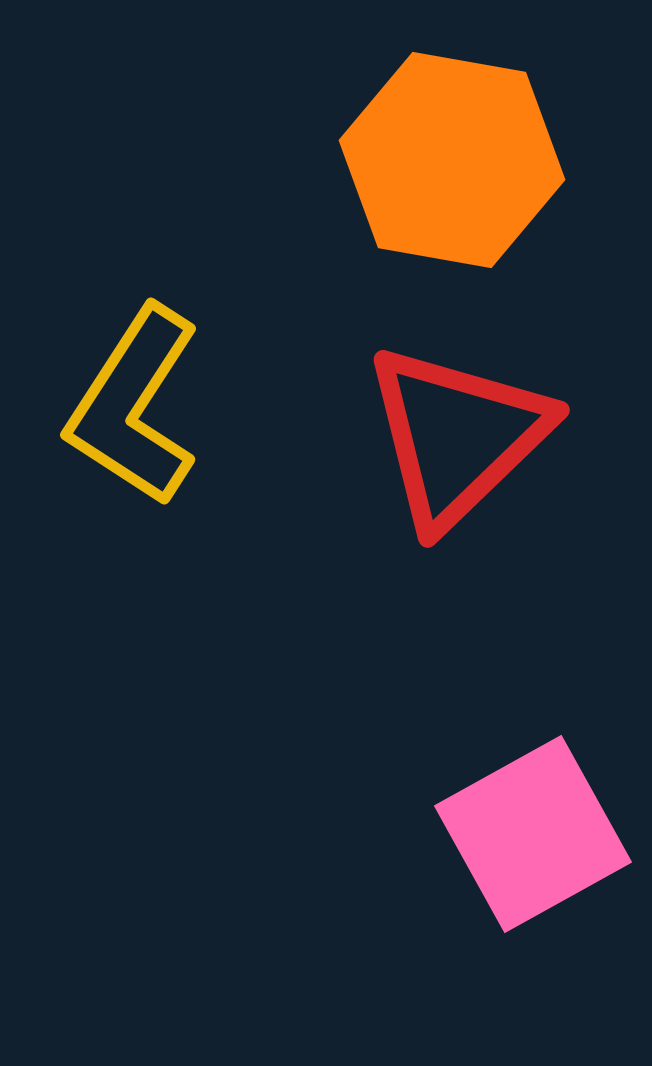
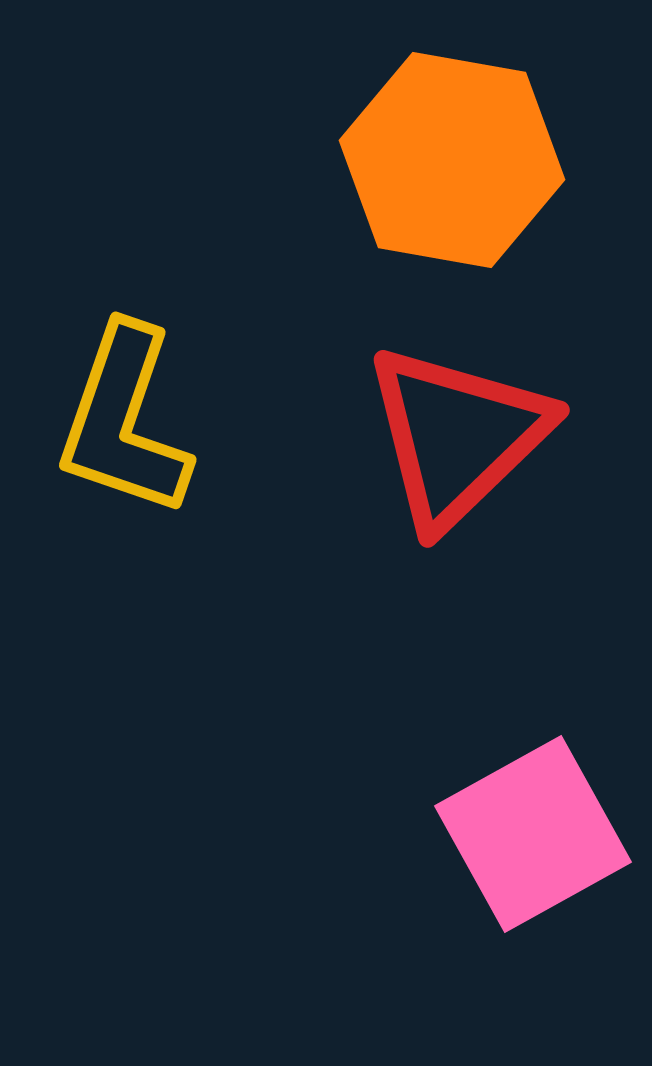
yellow L-shape: moved 10 px left, 15 px down; rotated 14 degrees counterclockwise
